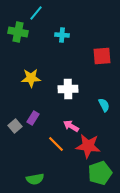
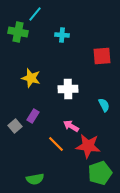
cyan line: moved 1 px left, 1 px down
yellow star: rotated 18 degrees clockwise
purple rectangle: moved 2 px up
